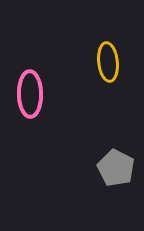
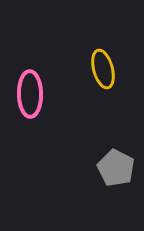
yellow ellipse: moved 5 px left, 7 px down; rotated 9 degrees counterclockwise
